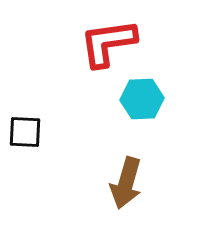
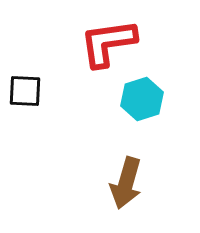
cyan hexagon: rotated 15 degrees counterclockwise
black square: moved 41 px up
